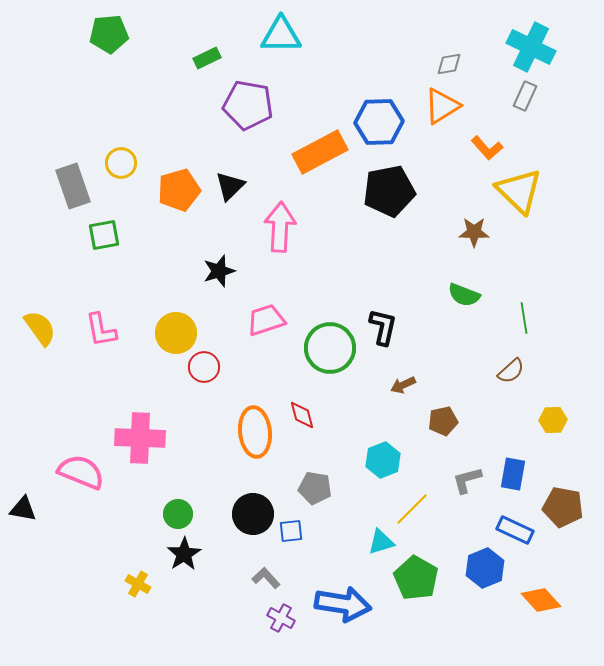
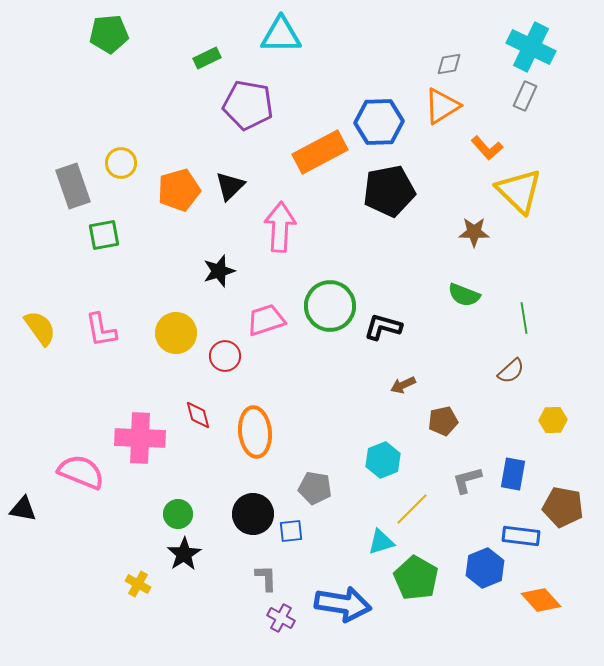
black L-shape at (383, 327): rotated 87 degrees counterclockwise
green circle at (330, 348): moved 42 px up
red circle at (204, 367): moved 21 px right, 11 px up
red diamond at (302, 415): moved 104 px left
blue rectangle at (515, 530): moved 6 px right, 6 px down; rotated 18 degrees counterclockwise
gray L-shape at (266, 578): rotated 40 degrees clockwise
